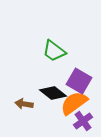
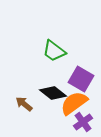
purple square: moved 2 px right, 2 px up
brown arrow: rotated 30 degrees clockwise
purple cross: moved 1 px down
